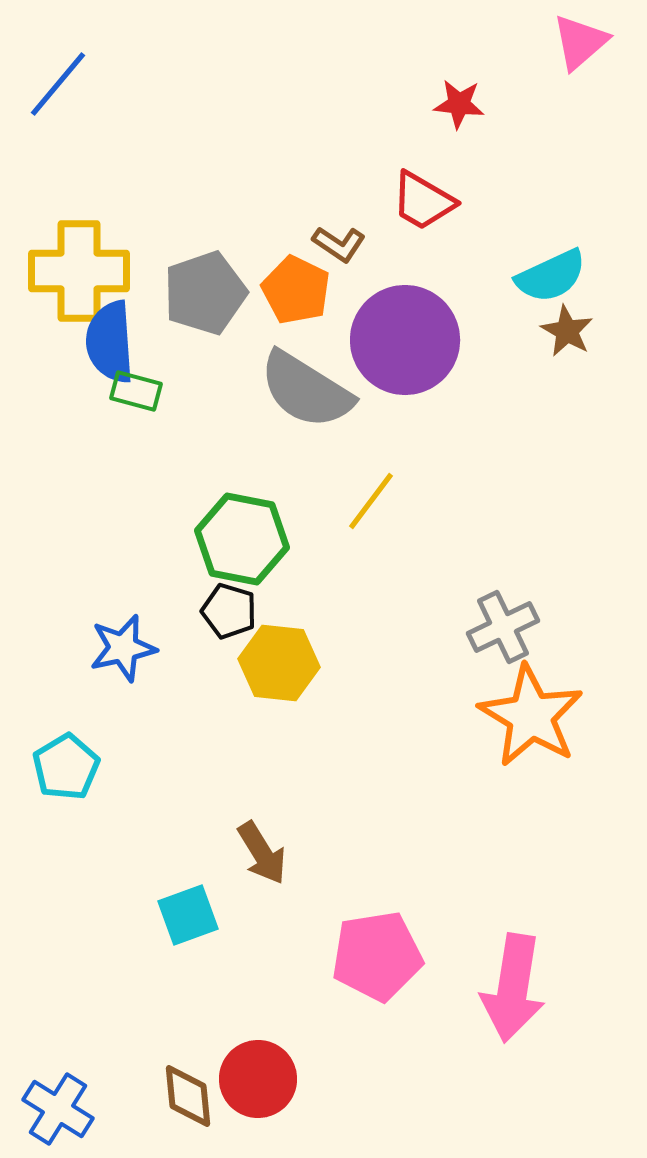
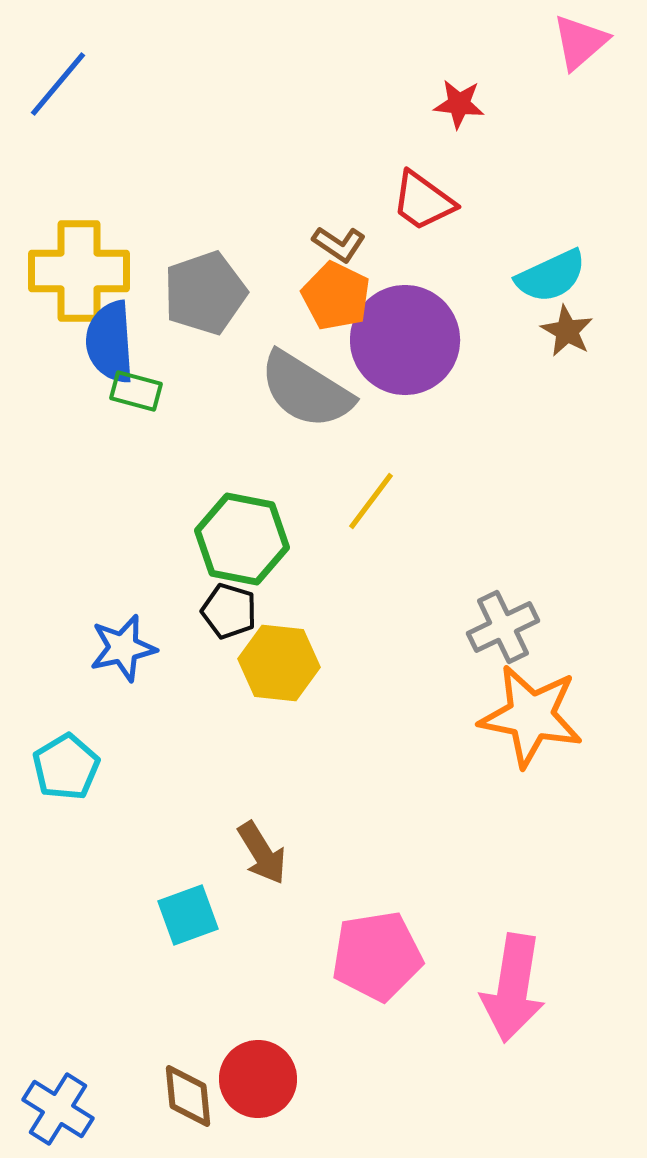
red trapezoid: rotated 6 degrees clockwise
orange pentagon: moved 40 px right, 6 px down
orange star: rotated 20 degrees counterclockwise
